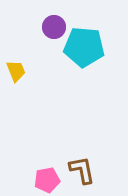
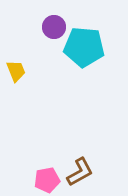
brown L-shape: moved 2 px left, 2 px down; rotated 72 degrees clockwise
